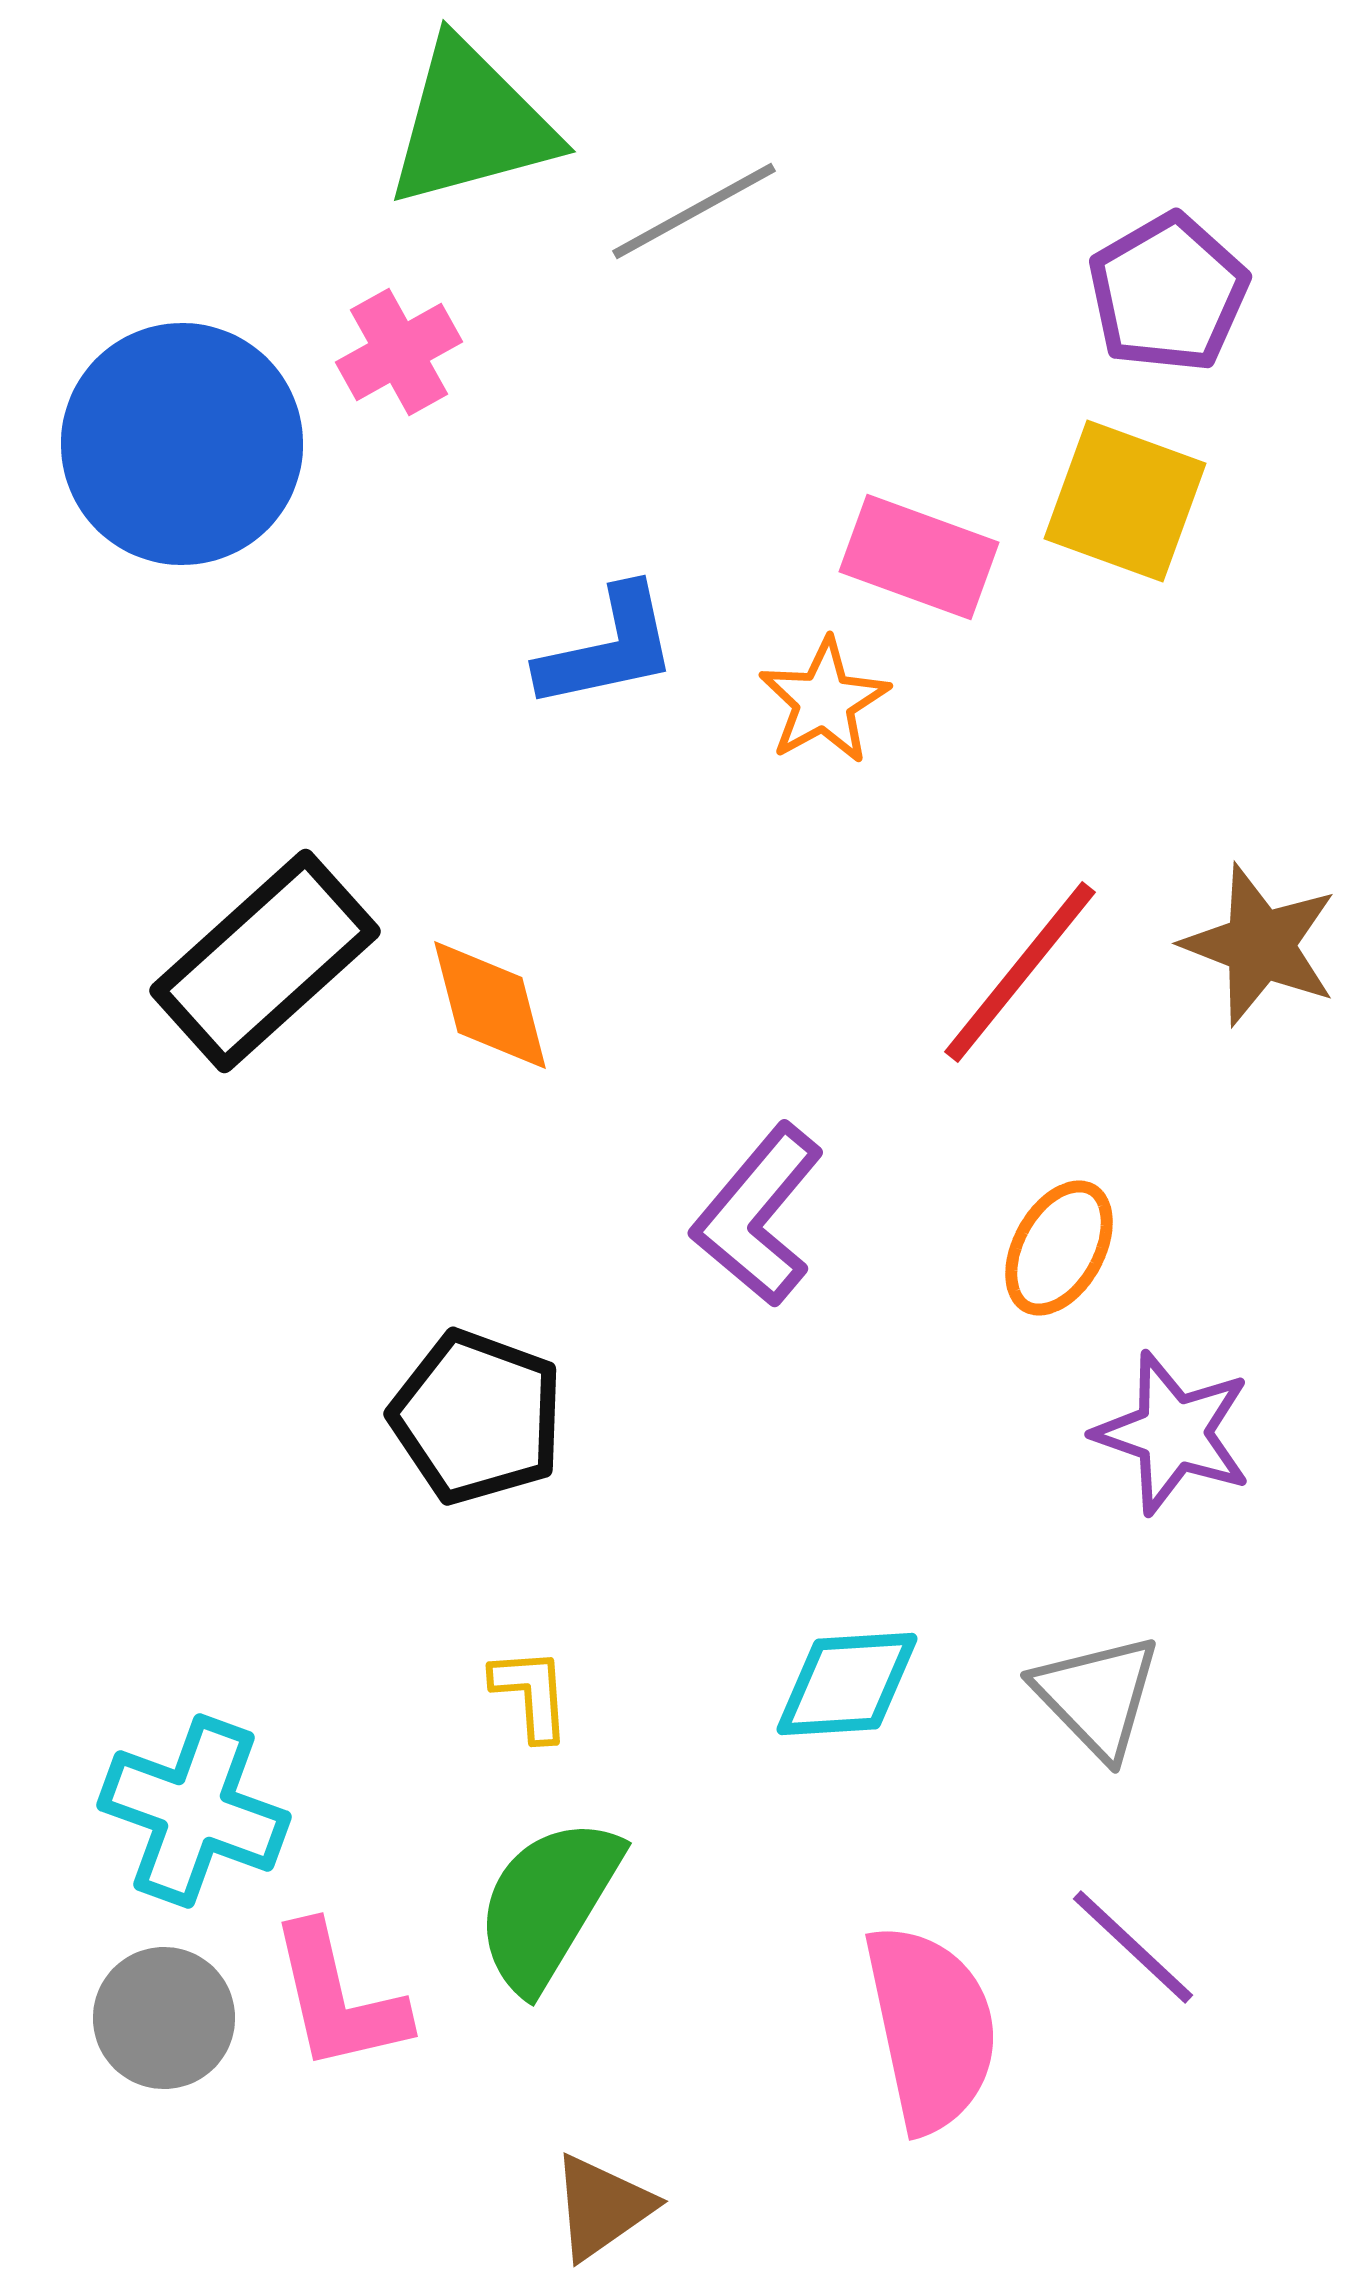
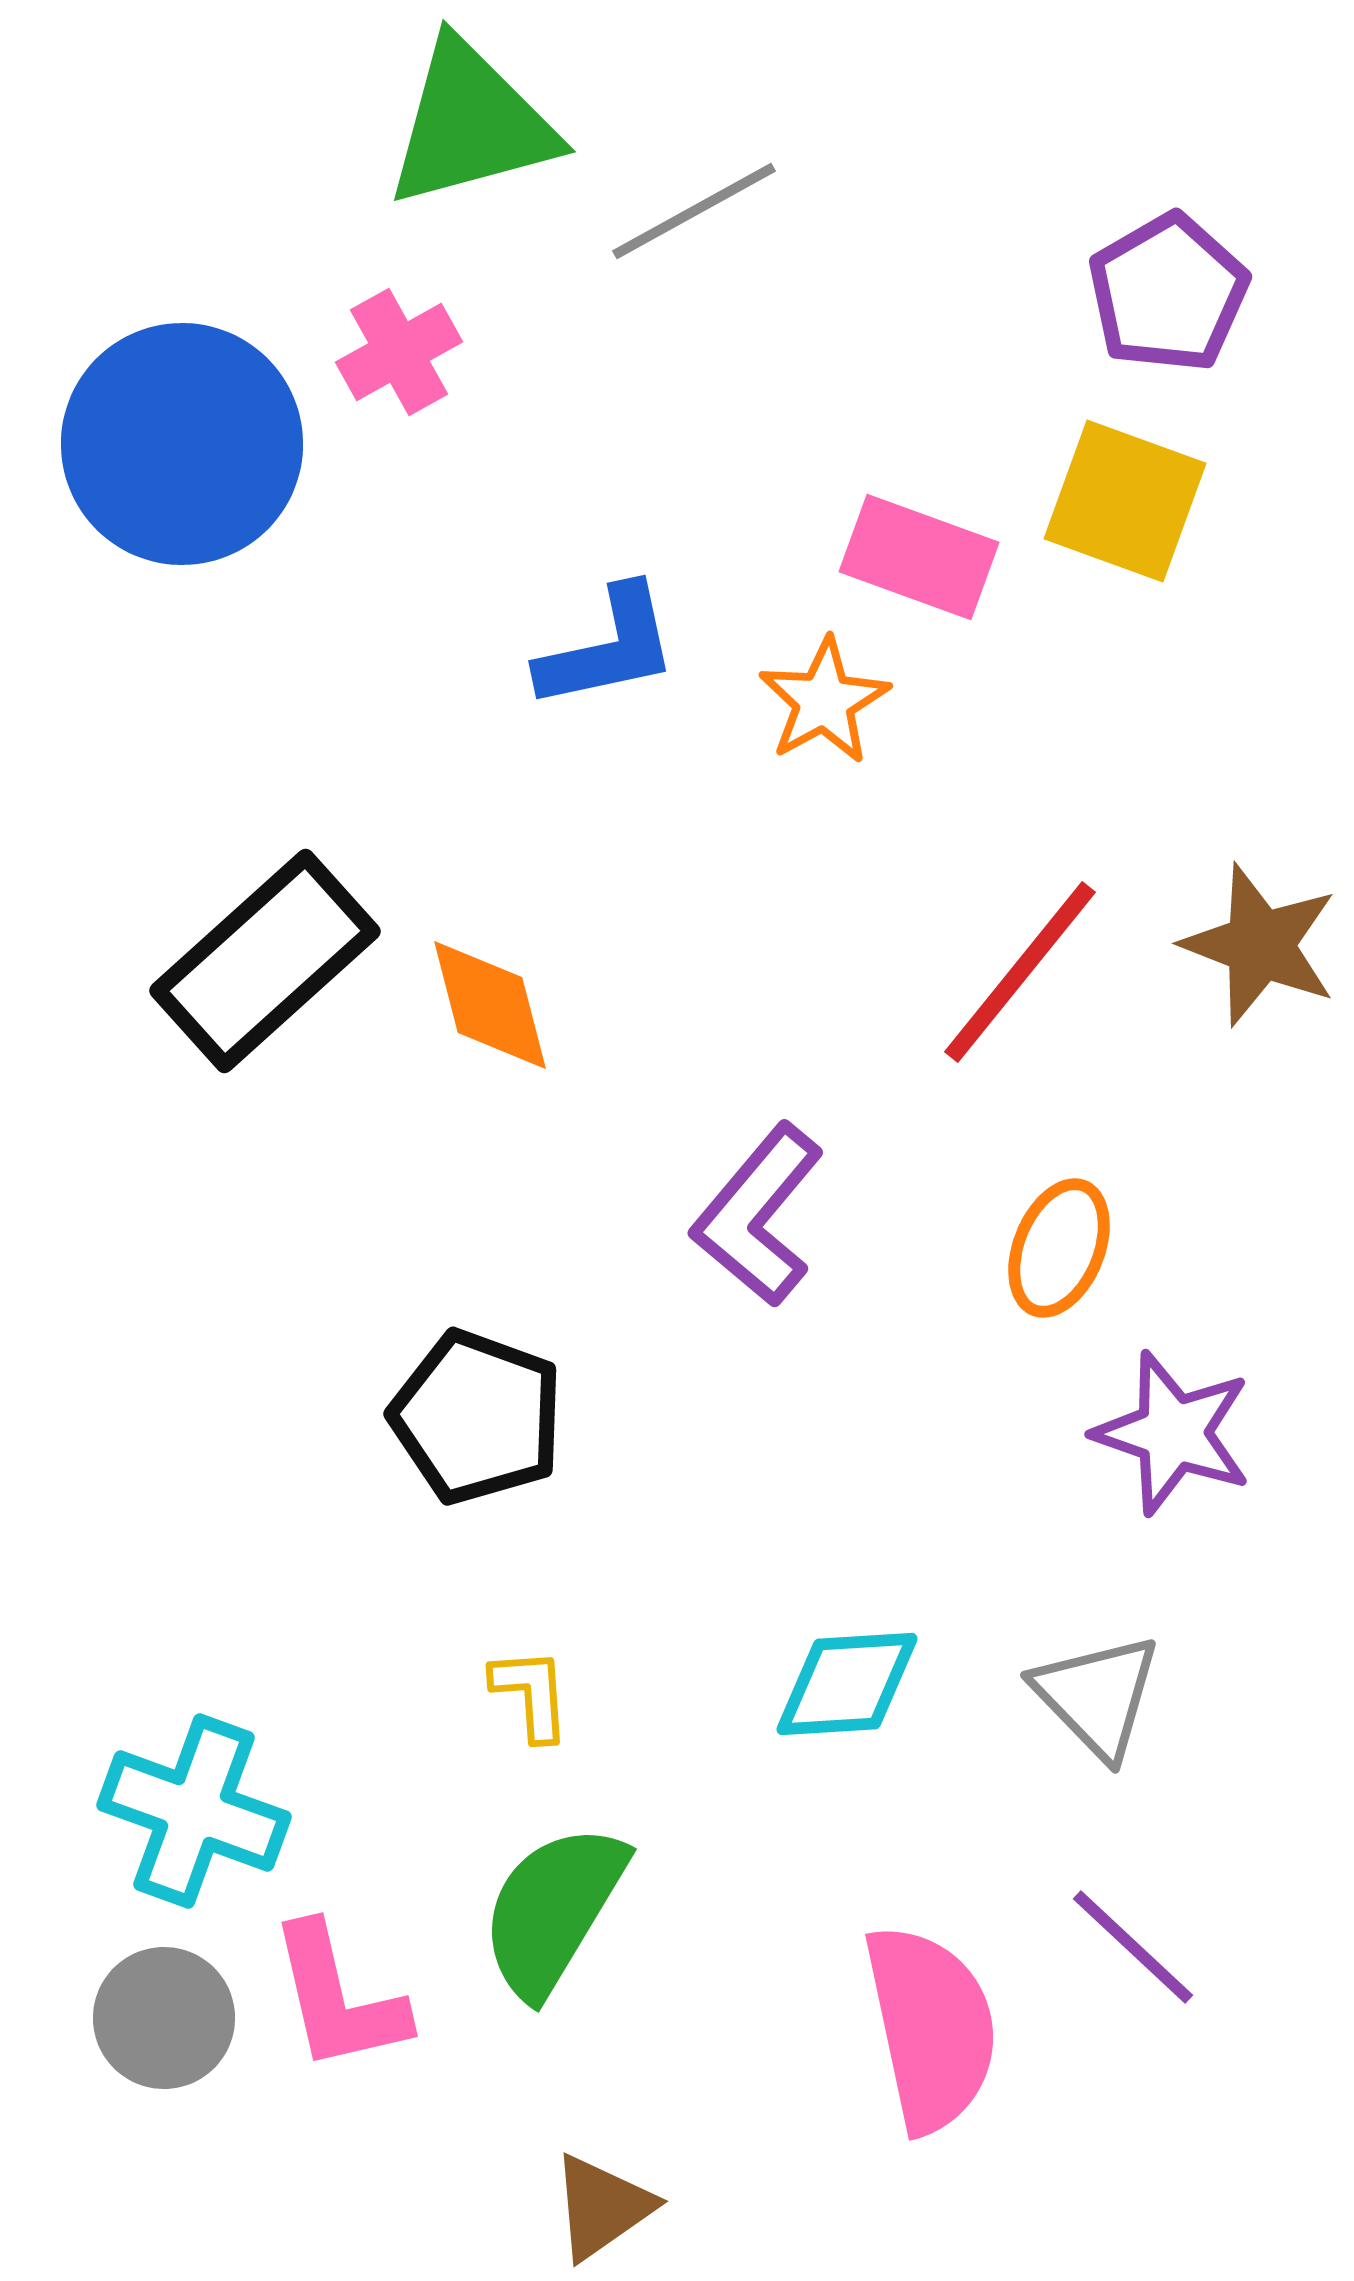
orange ellipse: rotated 7 degrees counterclockwise
green semicircle: moved 5 px right, 6 px down
